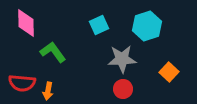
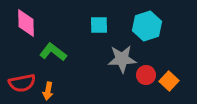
cyan square: rotated 24 degrees clockwise
green L-shape: rotated 16 degrees counterclockwise
orange square: moved 9 px down
red semicircle: rotated 16 degrees counterclockwise
red circle: moved 23 px right, 14 px up
